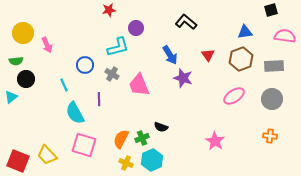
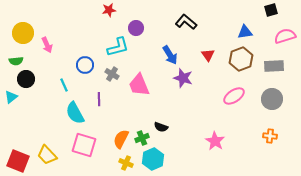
pink semicircle: rotated 25 degrees counterclockwise
cyan hexagon: moved 1 px right, 1 px up
